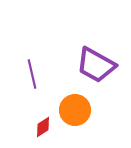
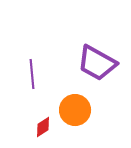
purple trapezoid: moved 1 px right, 2 px up
purple line: rotated 8 degrees clockwise
